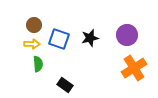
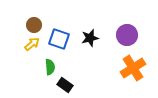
yellow arrow: rotated 42 degrees counterclockwise
green semicircle: moved 12 px right, 3 px down
orange cross: moved 1 px left
